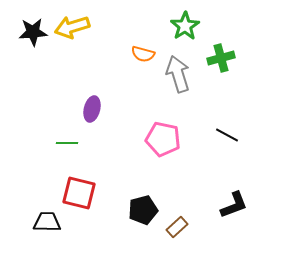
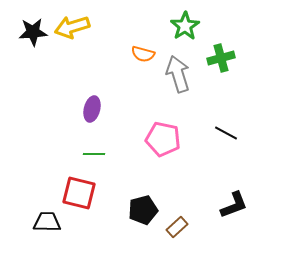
black line: moved 1 px left, 2 px up
green line: moved 27 px right, 11 px down
